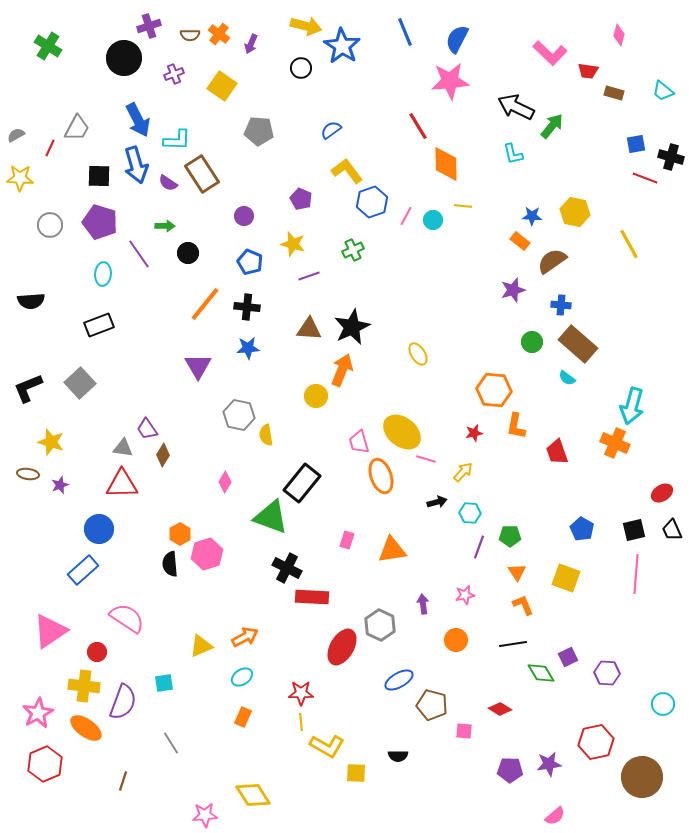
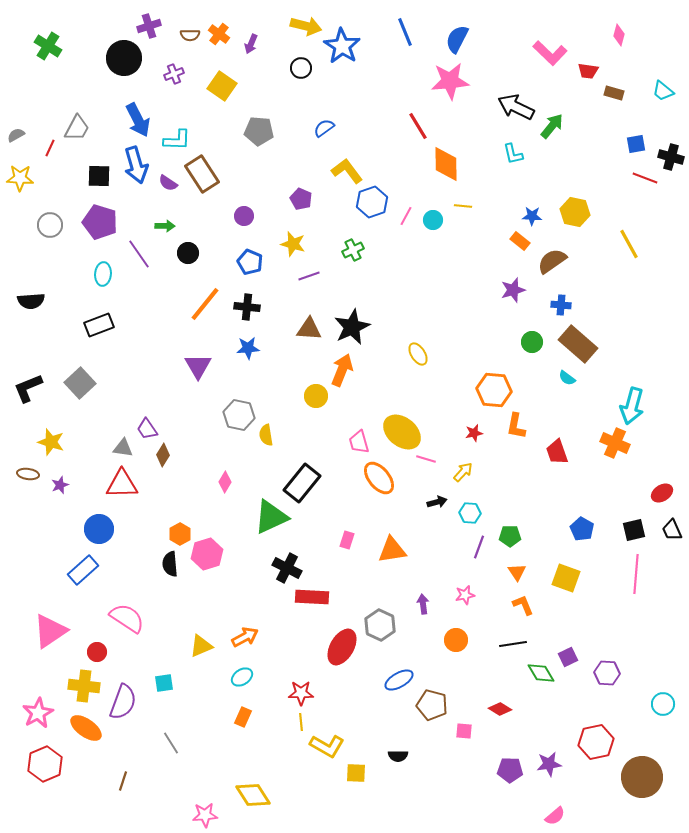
blue semicircle at (331, 130): moved 7 px left, 2 px up
orange ellipse at (381, 476): moved 2 px left, 2 px down; rotated 20 degrees counterclockwise
green triangle at (271, 517): rotated 45 degrees counterclockwise
